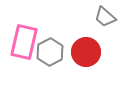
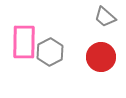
pink rectangle: rotated 12 degrees counterclockwise
red circle: moved 15 px right, 5 px down
